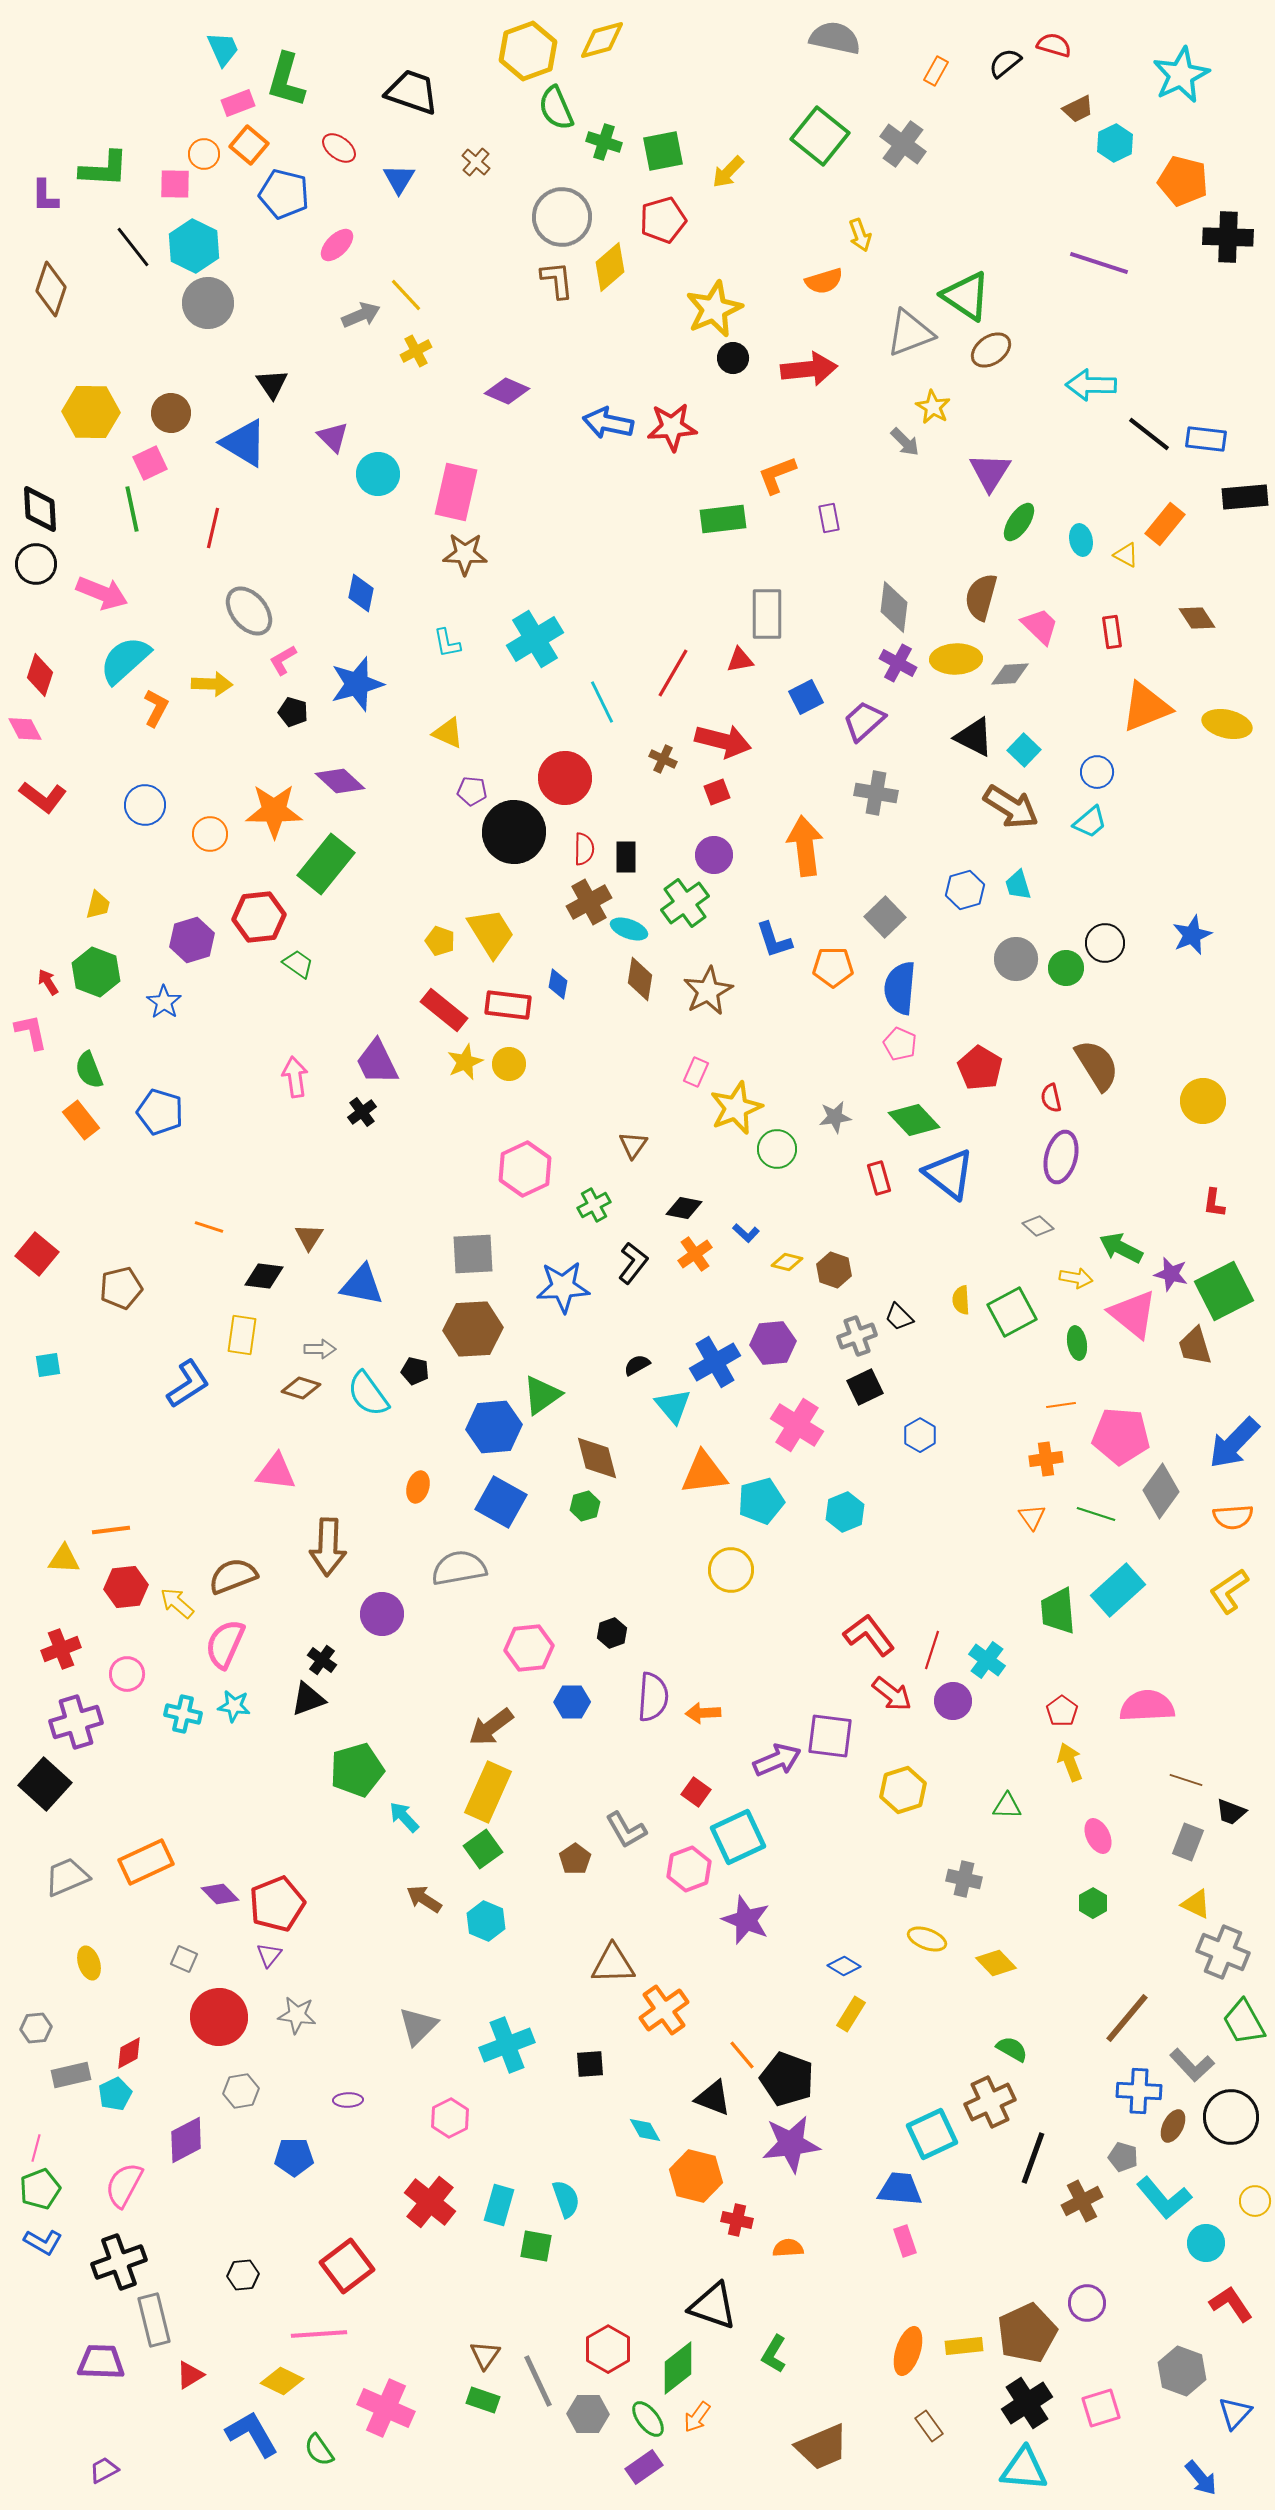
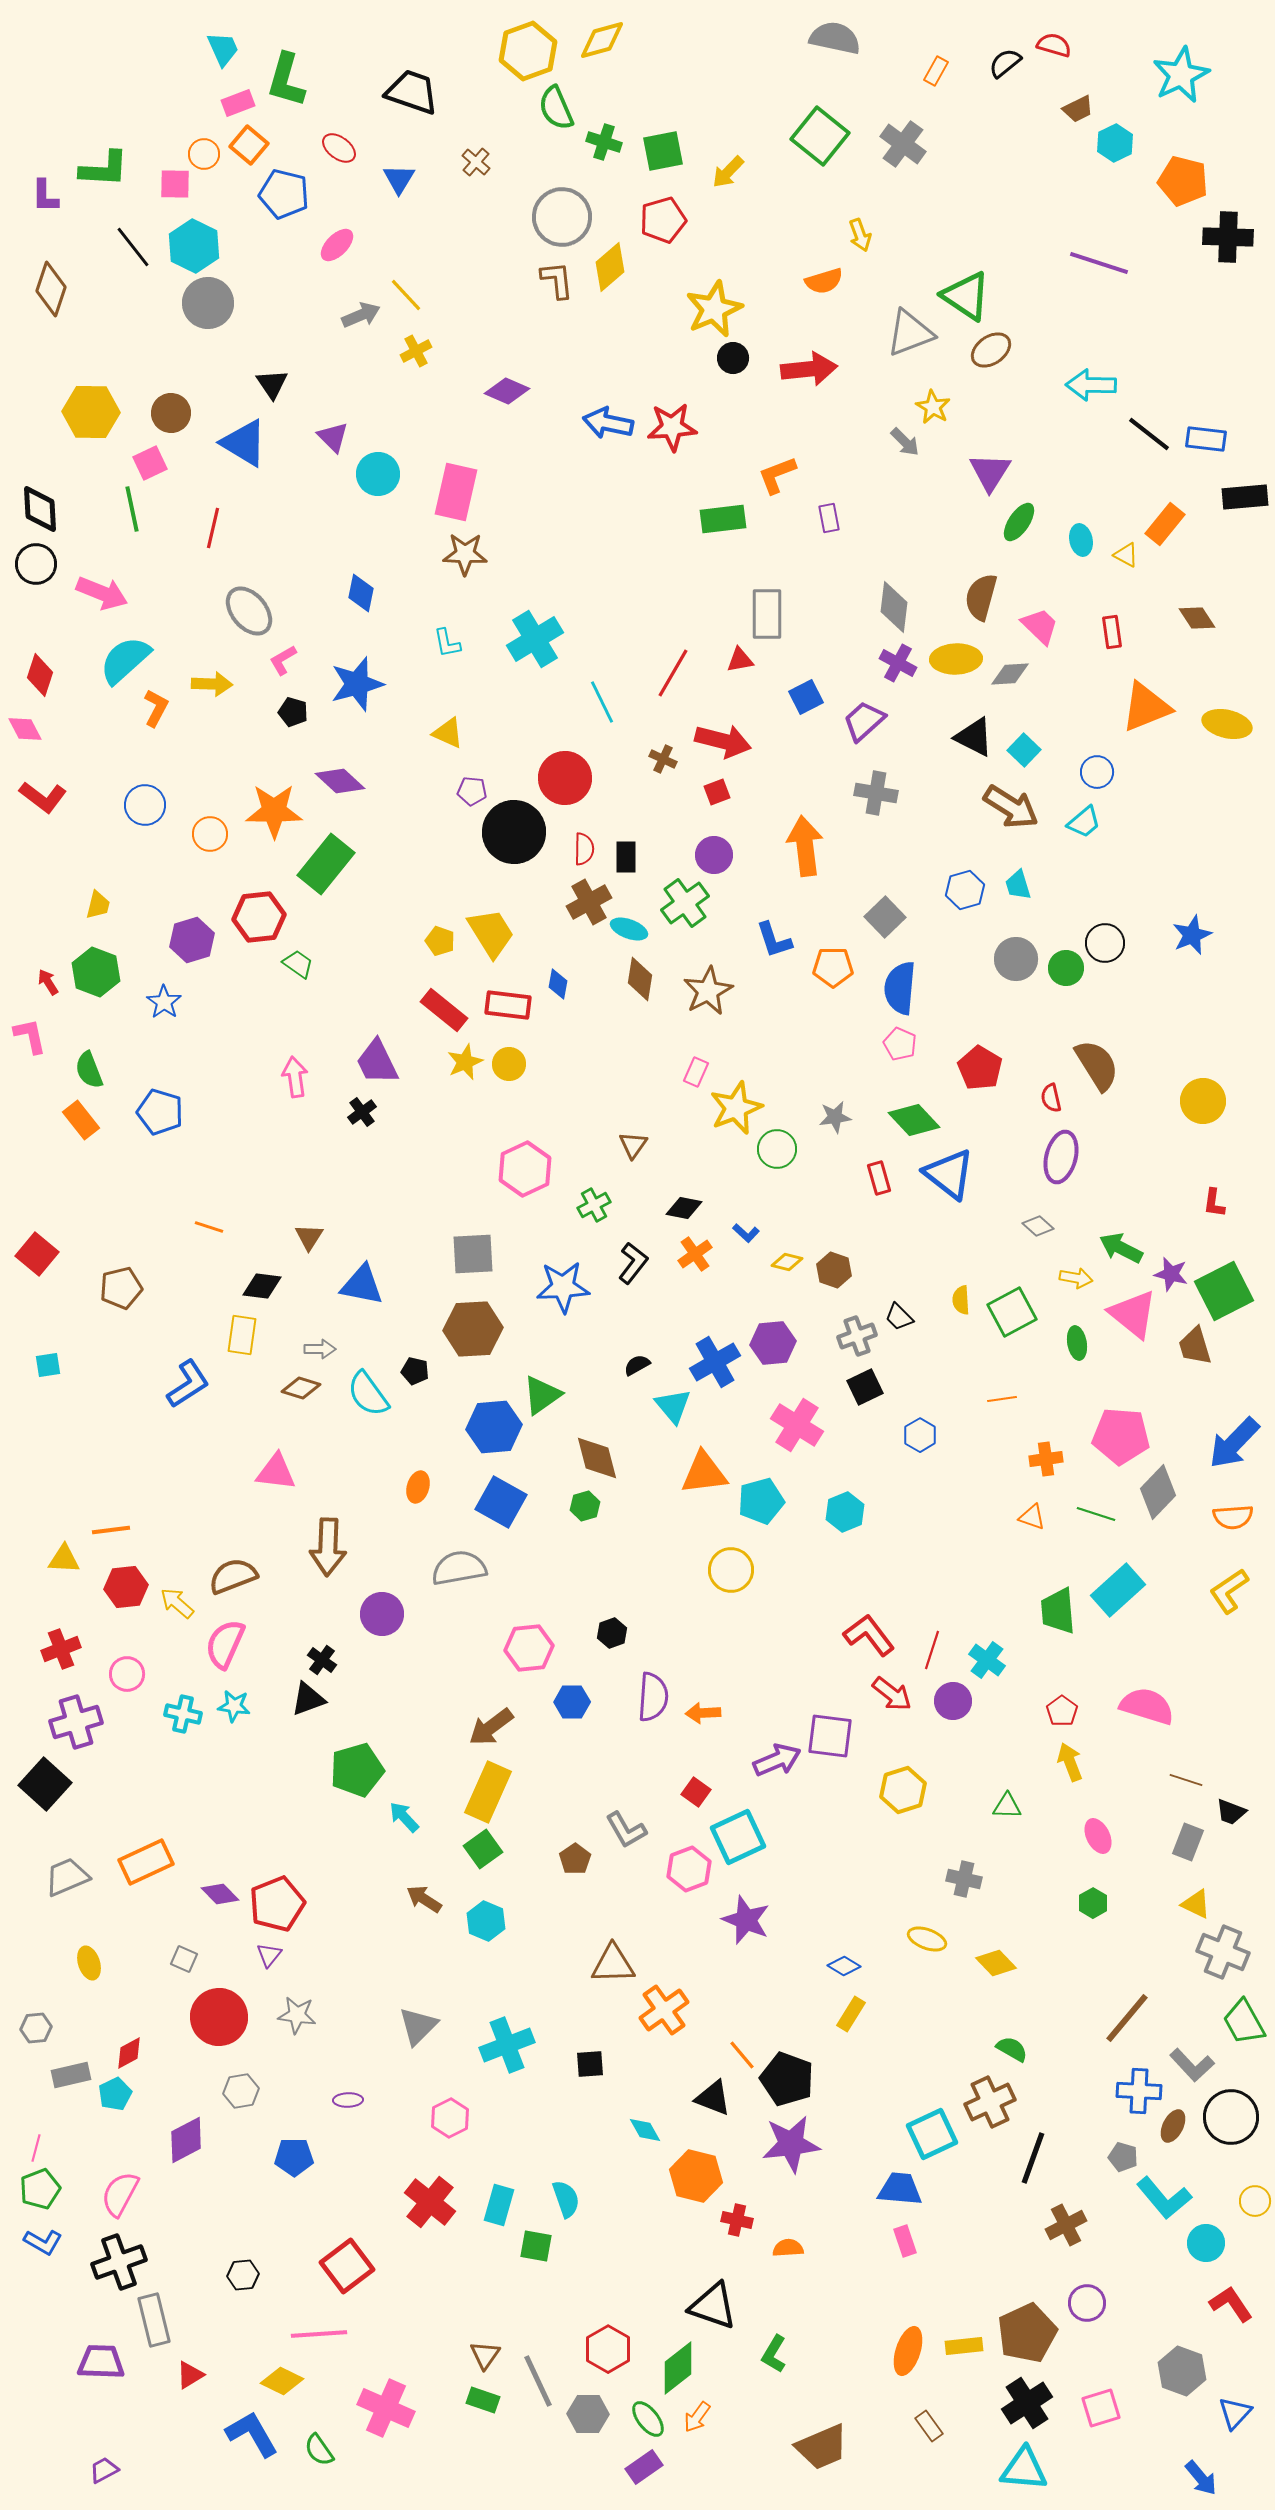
cyan trapezoid at (1090, 822): moved 6 px left
pink L-shape at (31, 1032): moved 1 px left, 4 px down
black diamond at (264, 1276): moved 2 px left, 10 px down
orange line at (1061, 1405): moved 59 px left, 6 px up
gray diamond at (1161, 1491): moved 3 px left, 1 px down; rotated 8 degrees clockwise
orange triangle at (1032, 1517): rotated 36 degrees counterclockwise
pink semicircle at (1147, 1706): rotated 20 degrees clockwise
pink semicircle at (124, 2185): moved 4 px left, 9 px down
brown cross at (1082, 2201): moved 16 px left, 24 px down
